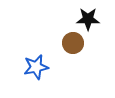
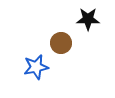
brown circle: moved 12 px left
